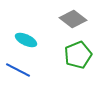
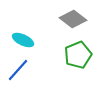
cyan ellipse: moved 3 px left
blue line: rotated 75 degrees counterclockwise
